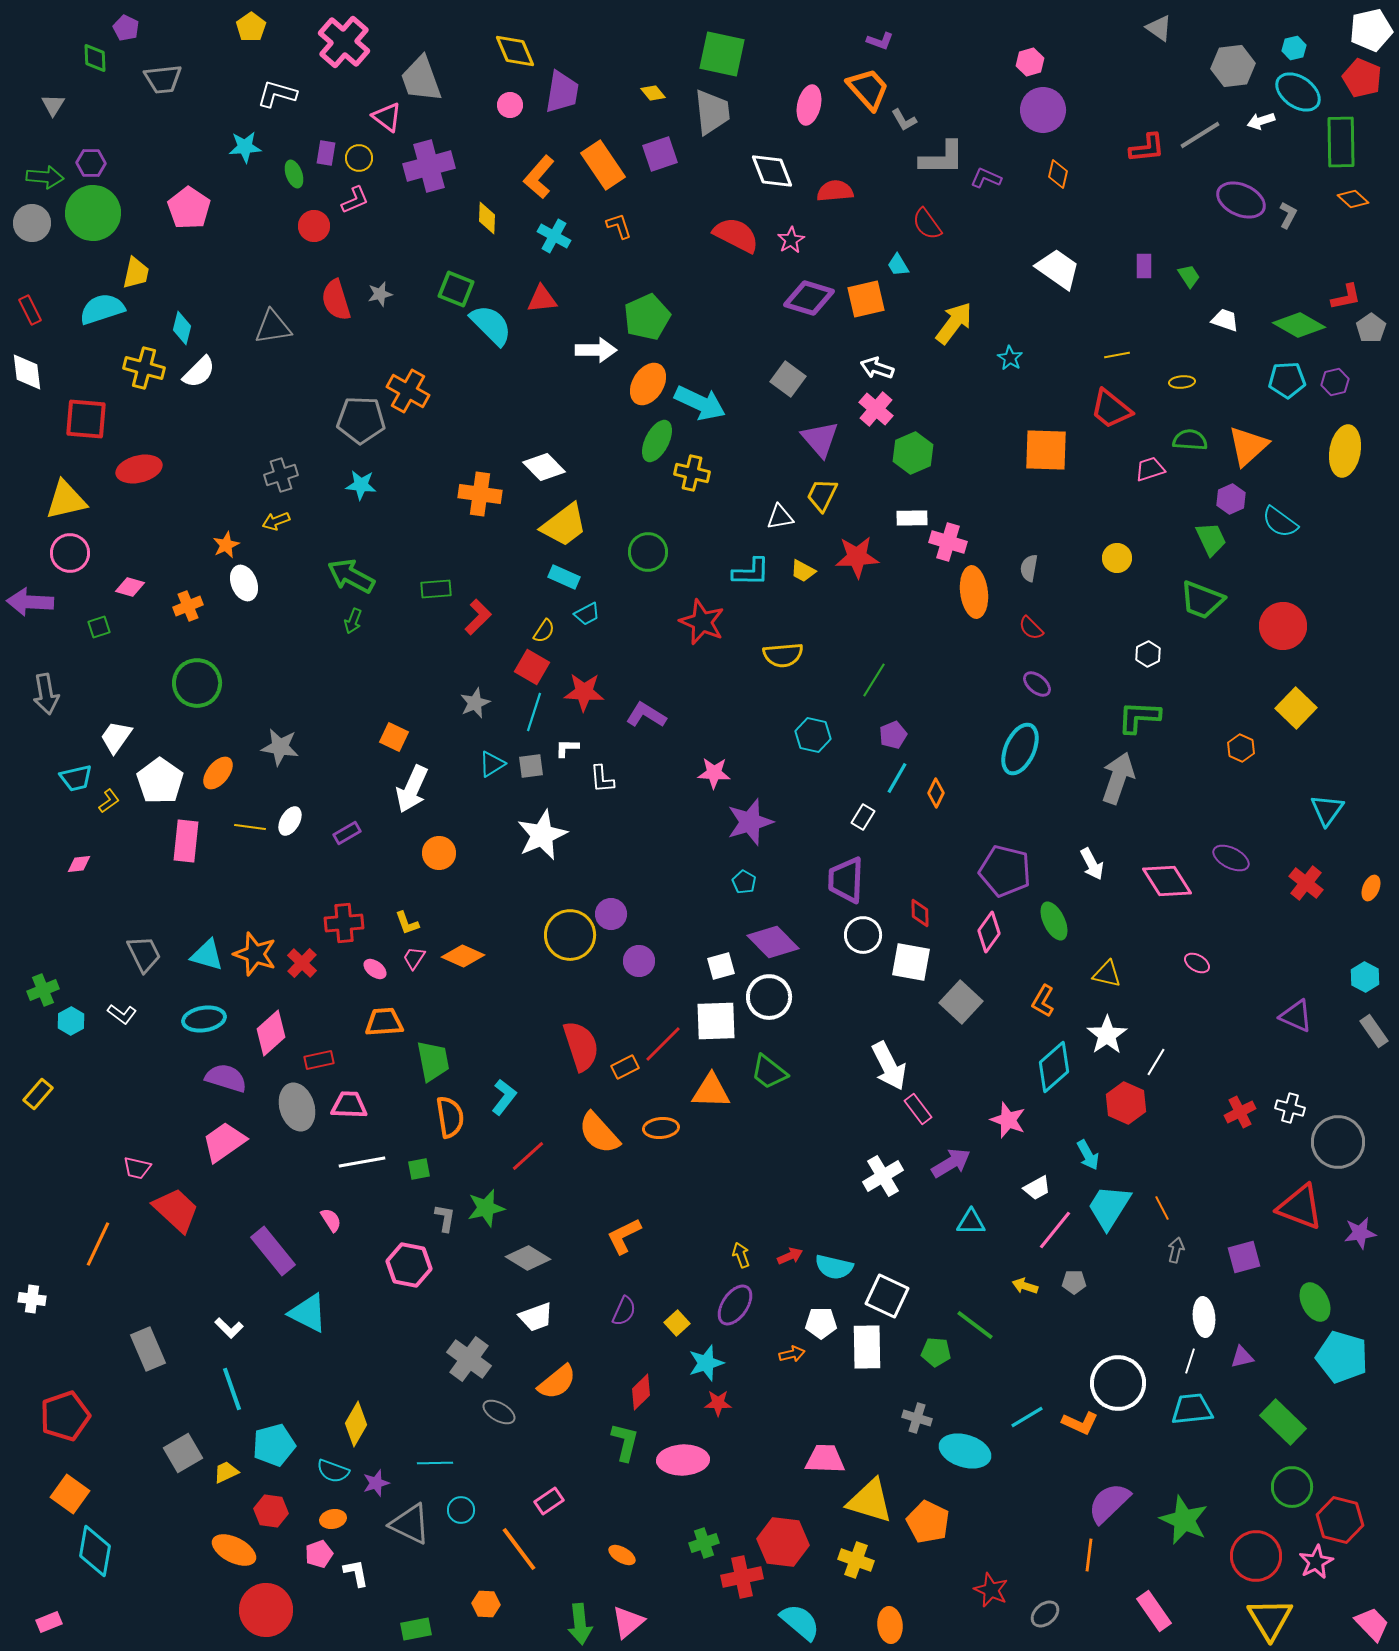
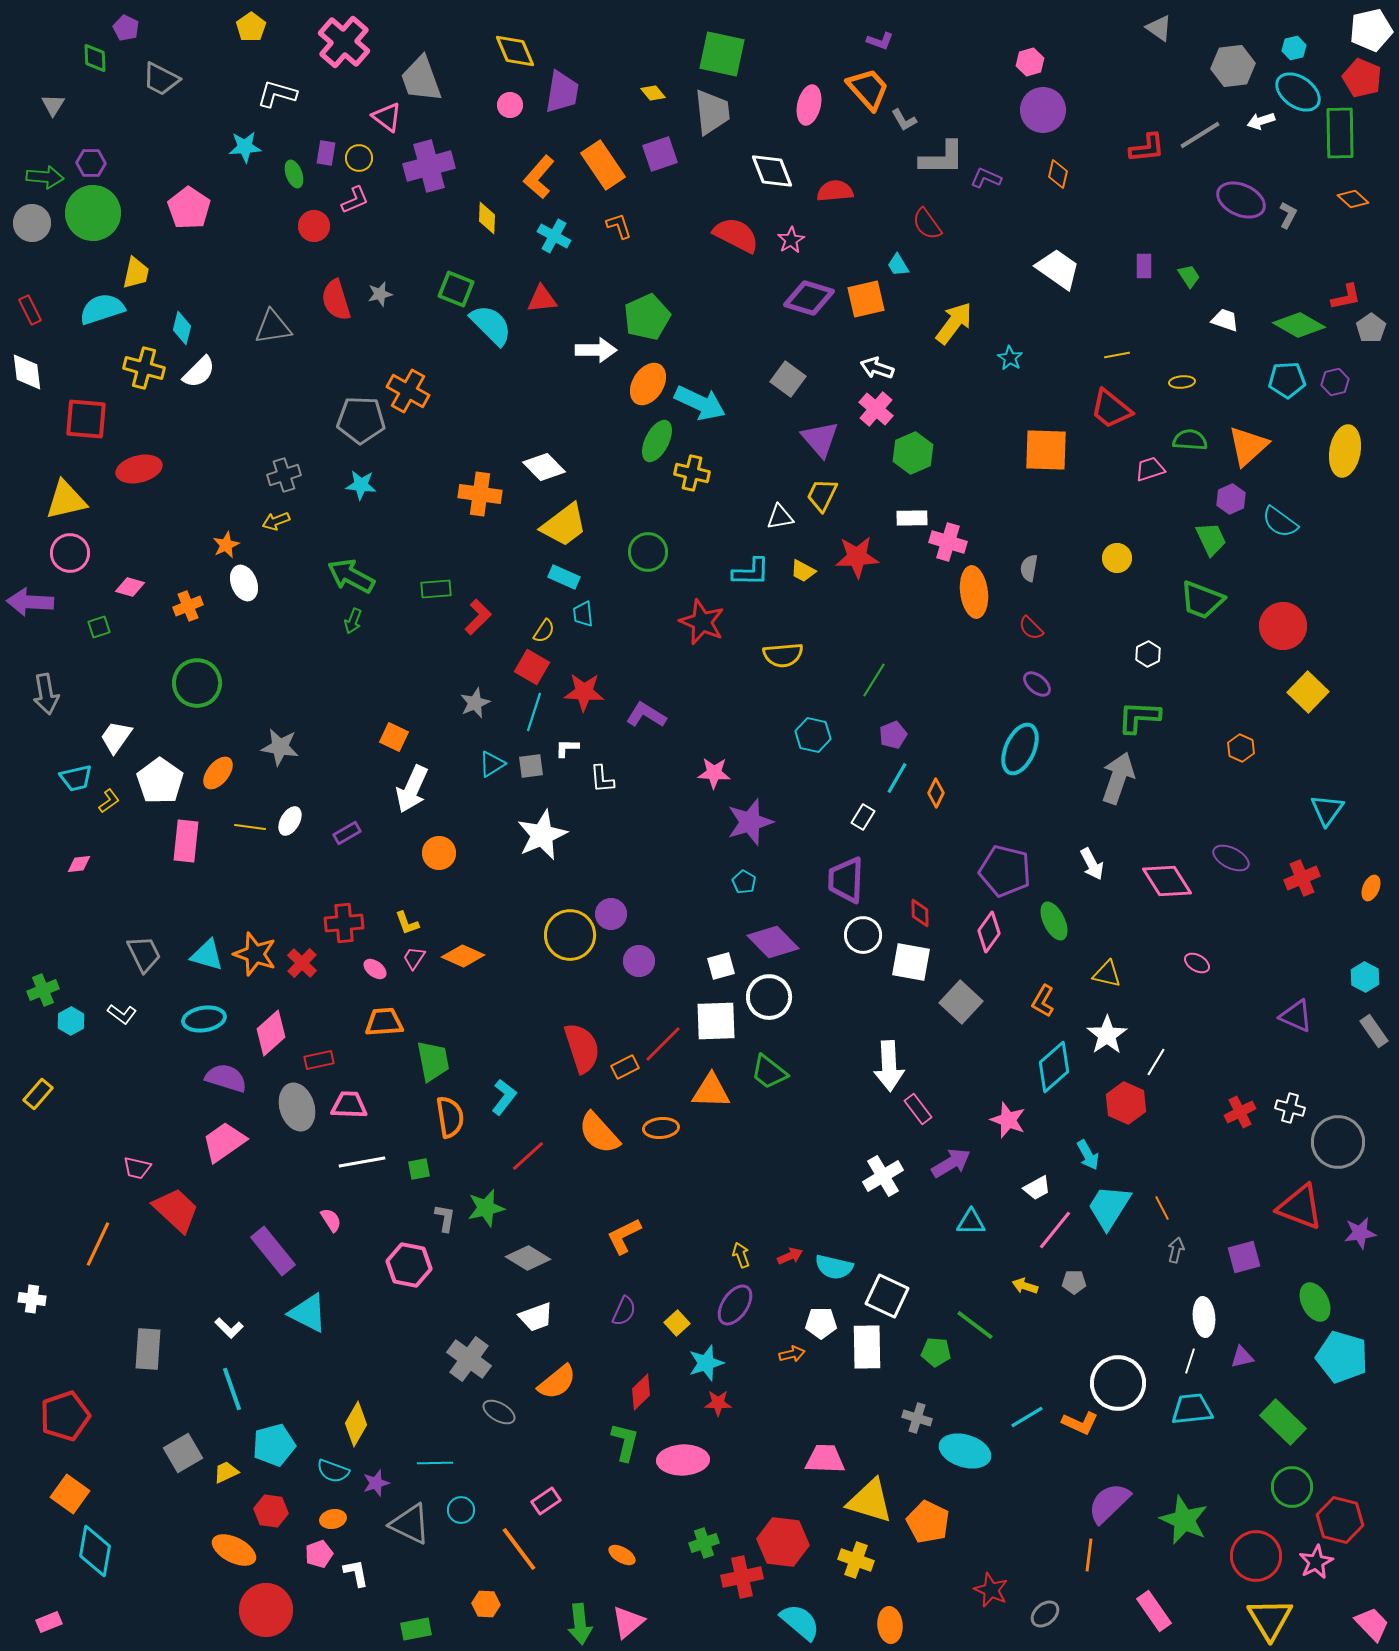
gray trapezoid at (163, 79): moved 2 px left; rotated 33 degrees clockwise
green rectangle at (1341, 142): moved 1 px left, 9 px up
gray cross at (281, 475): moved 3 px right
cyan trapezoid at (587, 614): moved 4 px left; rotated 112 degrees clockwise
yellow square at (1296, 708): moved 12 px right, 16 px up
red cross at (1306, 883): moved 4 px left, 5 px up; rotated 28 degrees clockwise
red semicircle at (581, 1046): moved 1 px right, 2 px down
white arrow at (889, 1066): rotated 24 degrees clockwise
gray rectangle at (148, 1349): rotated 27 degrees clockwise
pink rectangle at (549, 1501): moved 3 px left
